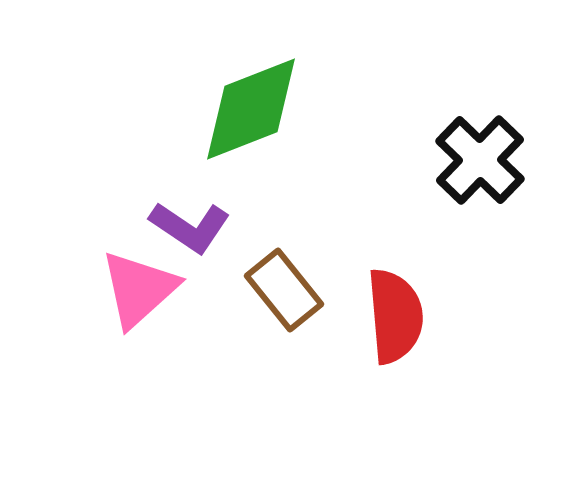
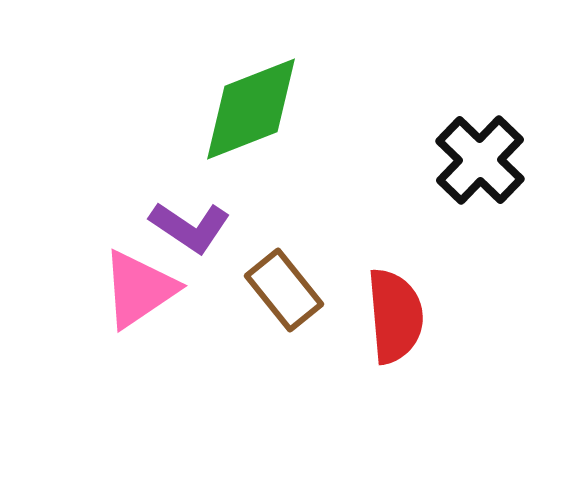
pink triangle: rotated 8 degrees clockwise
